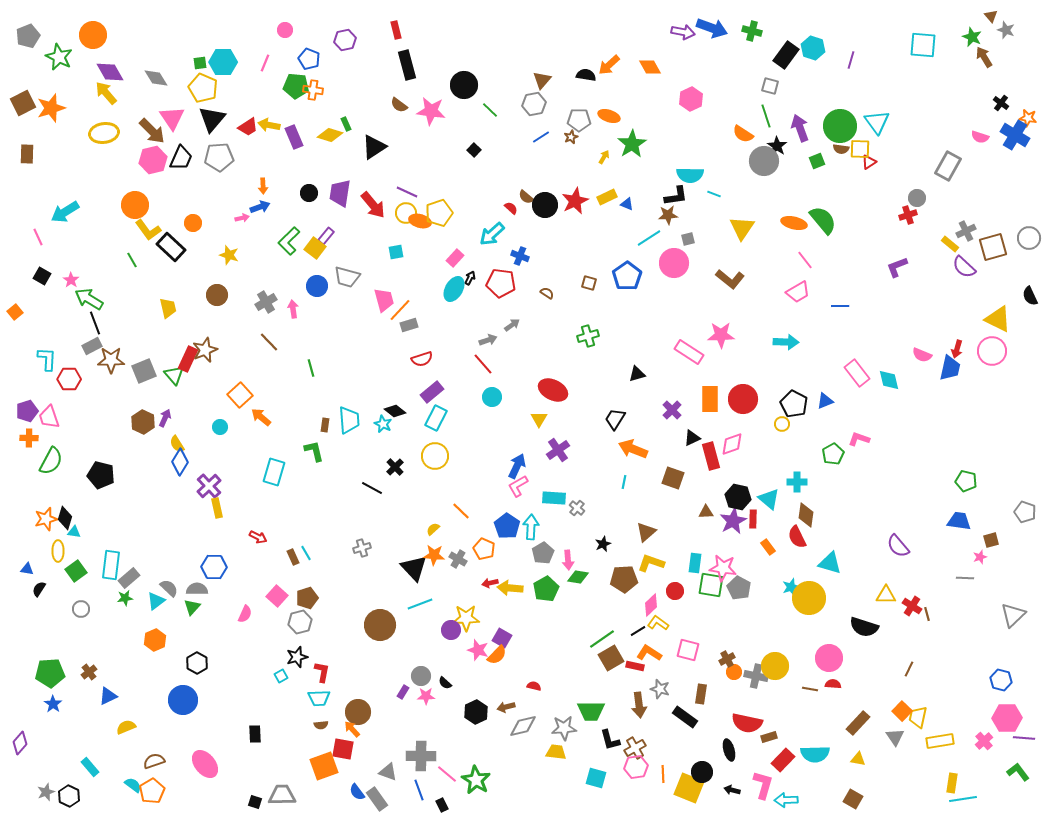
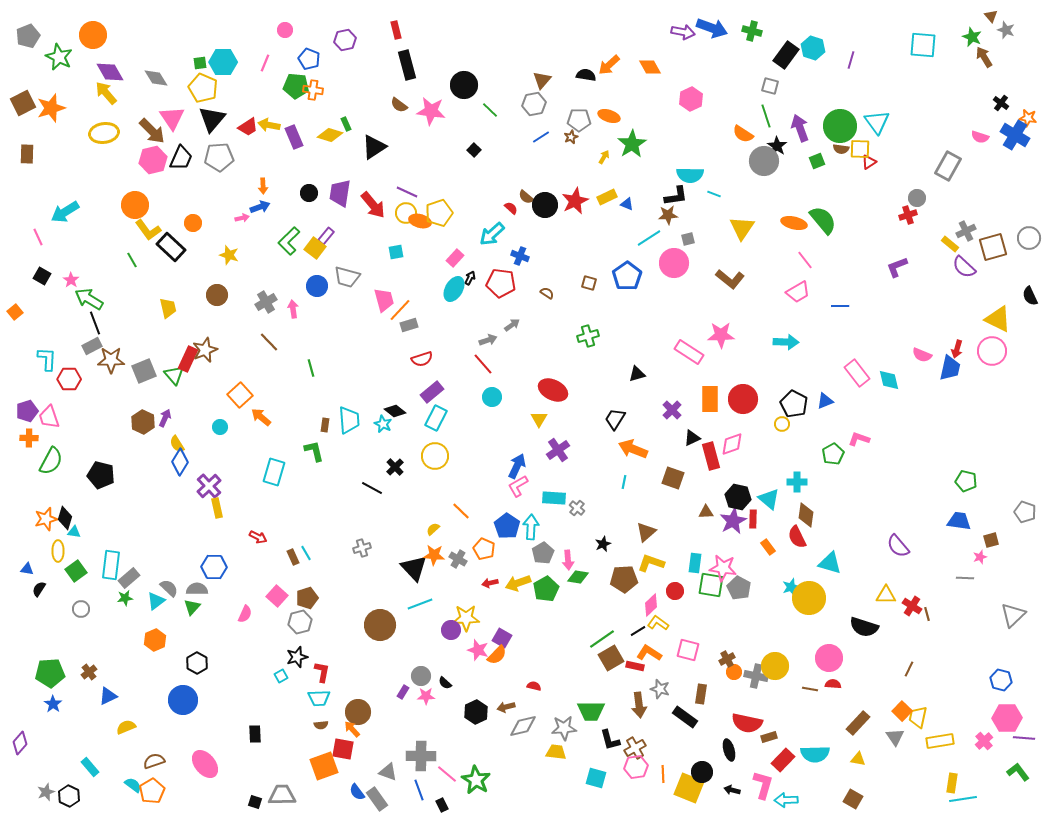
yellow arrow at (510, 588): moved 8 px right, 5 px up; rotated 25 degrees counterclockwise
